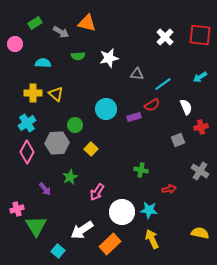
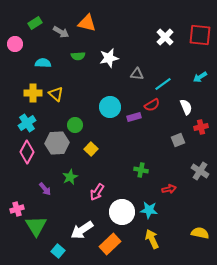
cyan circle: moved 4 px right, 2 px up
